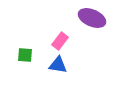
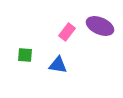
purple ellipse: moved 8 px right, 8 px down
pink rectangle: moved 7 px right, 9 px up
